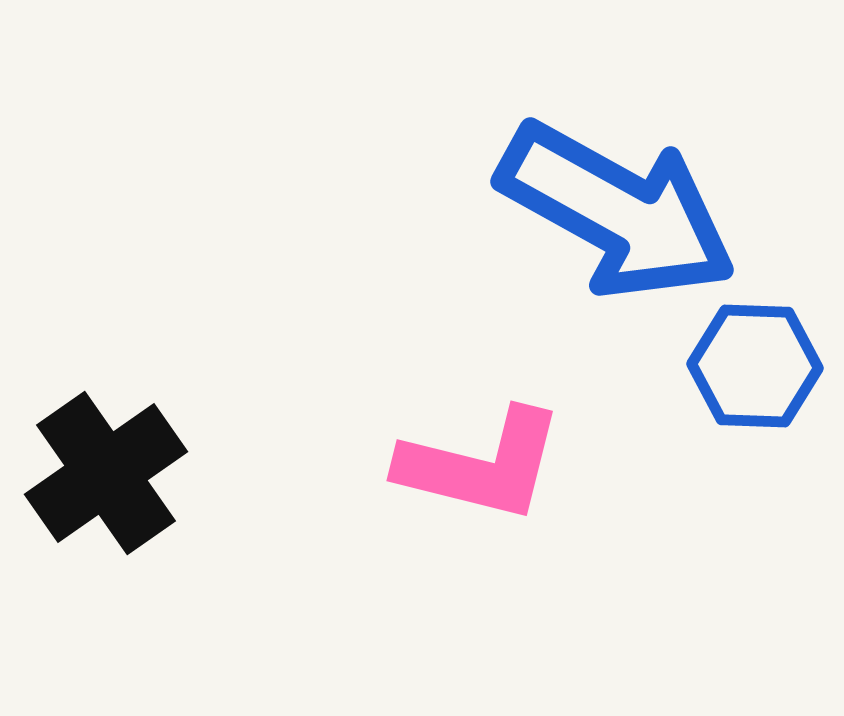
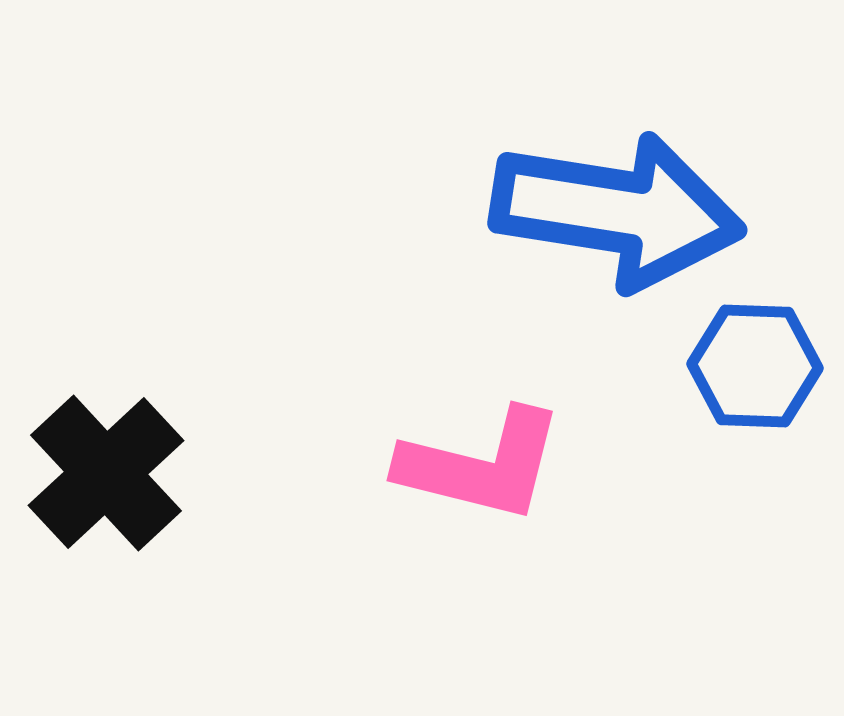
blue arrow: rotated 20 degrees counterclockwise
black cross: rotated 8 degrees counterclockwise
